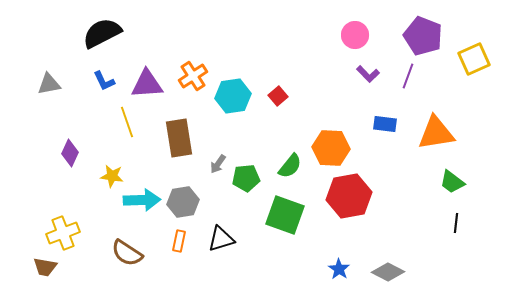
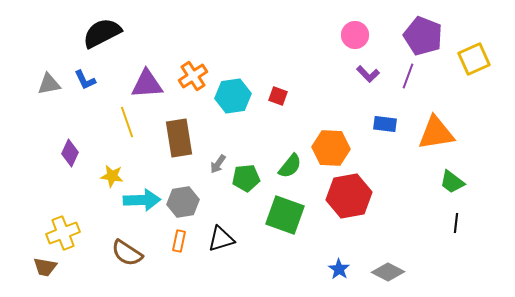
blue L-shape: moved 19 px left, 1 px up
red square: rotated 30 degrees counterclockwise
